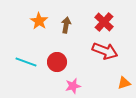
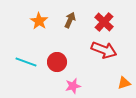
brown arrow: moved 4 px right, 5 px up; rotated 14 degrees clockwise
red arrow: moved 1 px left, 1 px up
